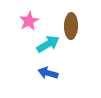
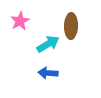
pink star: moved 9 px left
blue arrow: rotated 12 degrees counterclockwise
